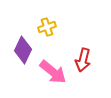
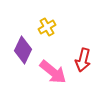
yellow cross: rotated 12 degrees counterclockwise
